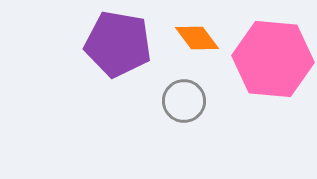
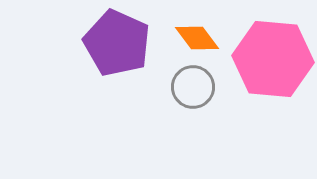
purple pentagon: moved 1 px left, 1 px up; rotated 14 degrees clockwise
gray circle: moved 9 px right, 14 px up
